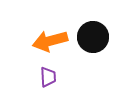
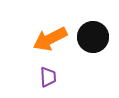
orange arrow: moved 2 px up; rotated 12 degrees counterclockwise
